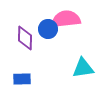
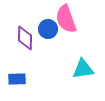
pink semicircle: rotated 104 degrees counterclockwise
cyan triangle: moved 1 px down
blue rectangle: moved 5 px left
